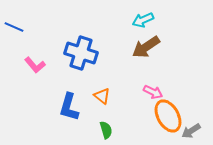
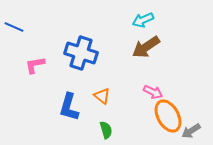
pink L-shape: rotated 120 degrees clockwise
